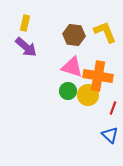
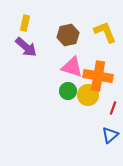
brown hexagon: moved 6 px left; rotated 20 degrees counterclockwise
blue triangle: rotated 36 degrees clockwise
